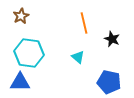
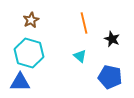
brown star: moved 10 px right, 4 px down
cyan hexagon: rotated 8 degrees clockwise
cyan triangle: moved 2 px right, 1 px up
blue pentagon: moved 1 px right, 5 px up
